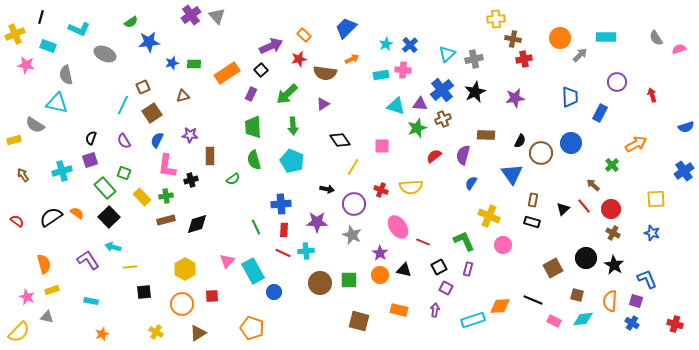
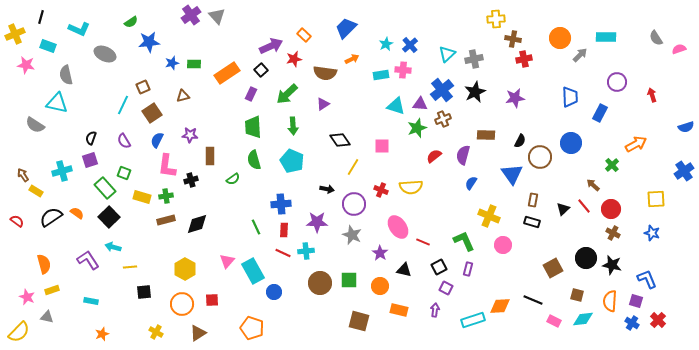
red star at (299, 59): moved 5 px left
yellow rectangle at (14, 140): moved 22 px right, 51 px down; rotated 48 degrees clockwise
brown circle at (541, 153): moved 1 px left, 4 px down
yellow rectangle at (142, 197): rotated 30 degrees counterclockwise
black star at (614, 265): moved 2 px left; rotated 18 degrees counterclockwise
orange circle at (380, 275): moved 11 px down
red square at (212, 296): moved 4 px down
red cross at (675, 324): moved 17 px left, 4 px up; rotated 28 degrees clockwise
